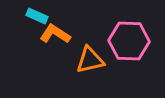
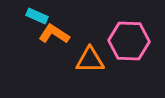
orange L-shape: moved 1 px left
orange triangle: rotated 12 degrees clockwise
